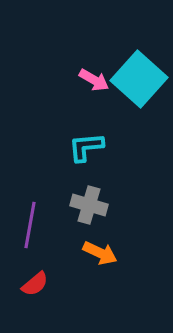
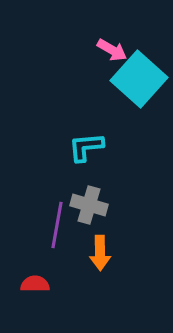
pink arrow: moved 18 px right, 30 px up
purple line: moved 27 px right
orange arrow: rotated 64 degrees clockwise
red semicircle: rotated 140 degrees counterclockwise
